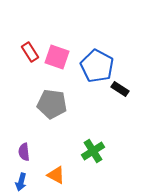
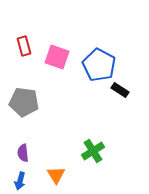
red rectangle: moved 6 px left, 6 px up; rotated 18 degrees clockwise
blue pentagon: moved 2 px right, 1 px up
black rectangle: moved 1 px down
gray pentagon: moved 28 px left, 2 px up
purple semicircle: moved 1 px left, 1 px down
orange triangle: rotated 30 degrees clockwise
blue arrow: moved 1 px left, 1 px up
